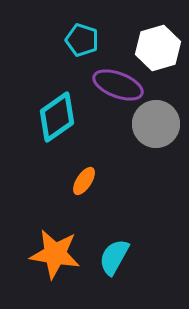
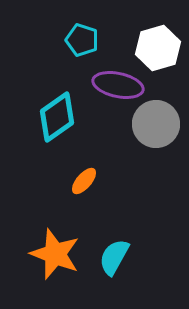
purple ellipse: rotated 9 degrees counterclockwise
orange ellipse: rotated 8 degrees clockwise
orange star: rotated 12 degrees clockwise
